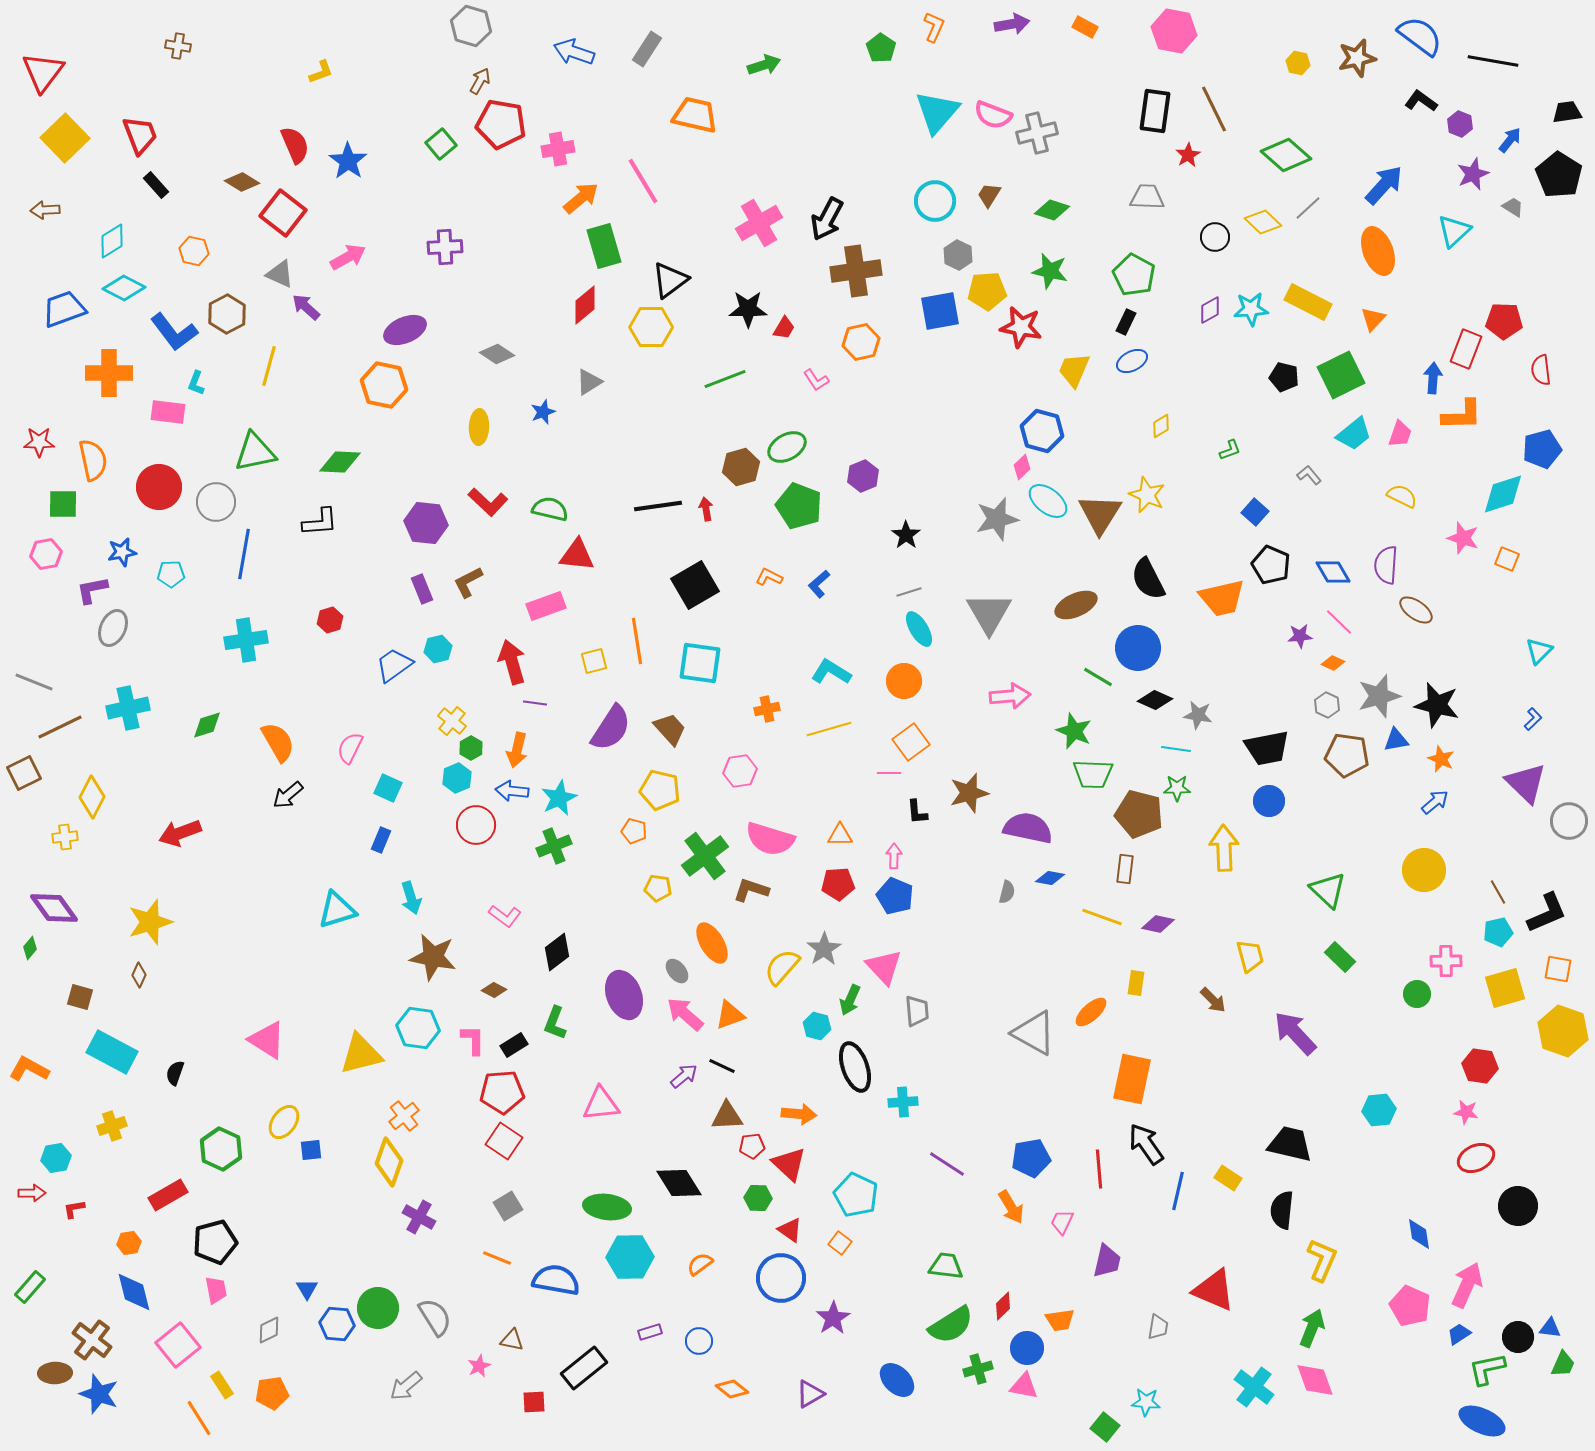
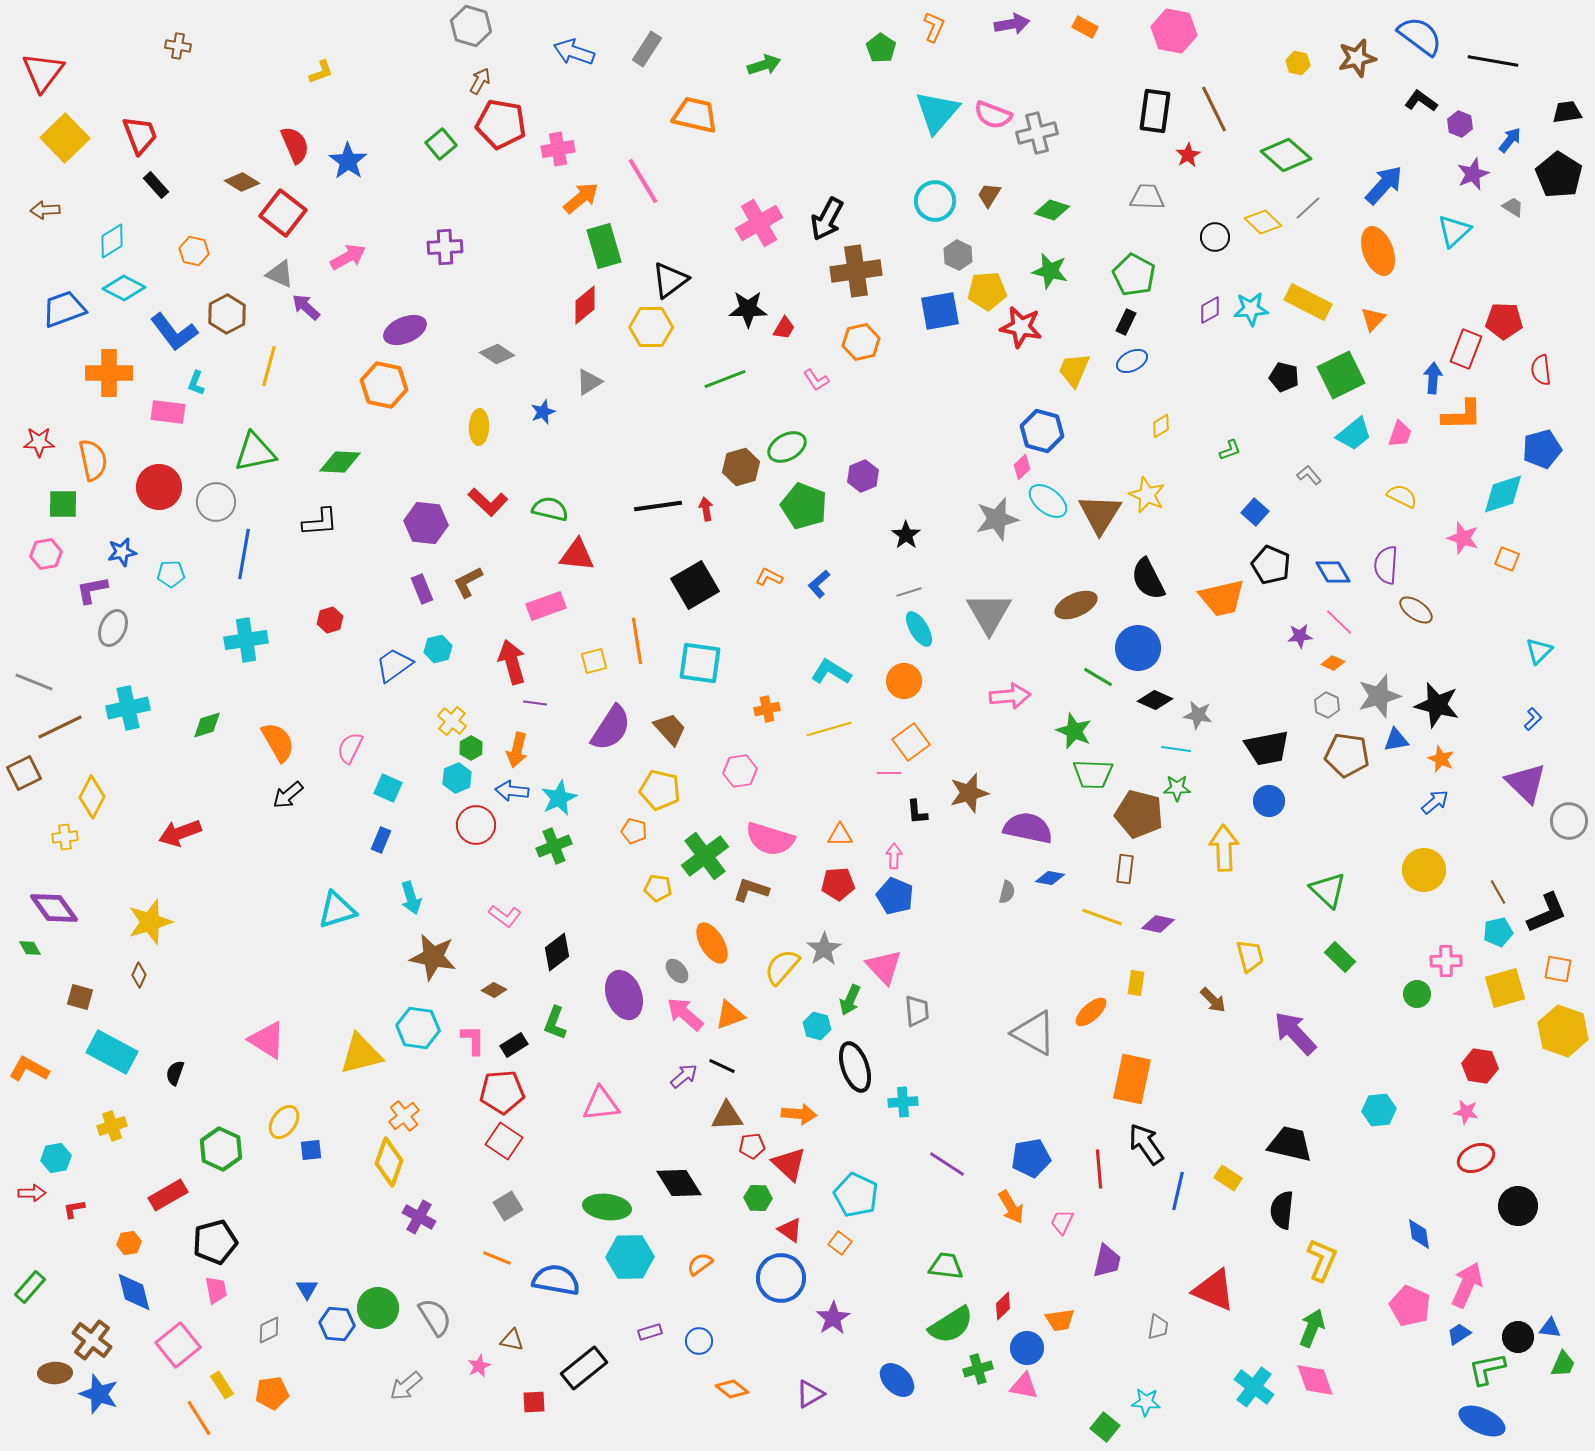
green pentagon at (799, 506): moved 5 px right
green diamond at (30, 948): rotated 70 degrees counterclockwise
